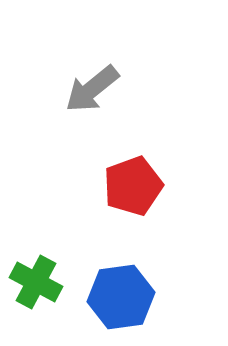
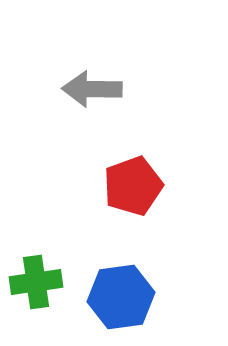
gray arrow: rotated 40 degrees clockwise
green cross: rotated 36 degrees counterclockwise
